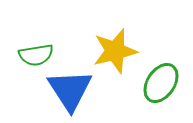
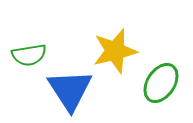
green semicircle: moved 7 px left
